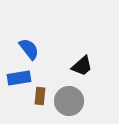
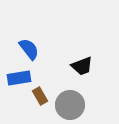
black trapezoid: rotated 20 degrees clockwise
brown rectangle: rotated 36 degrees counterclockwise
gray circle: moved 1 px right, 4 px down
